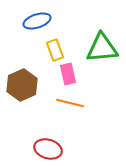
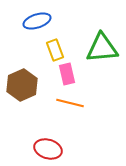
pink rectangle: moved 1 px left
